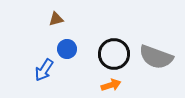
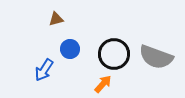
blue circle: moved 3 px right
orange arrow: moved 8 px left, 1 px up; rotated 30 degrees counterclockwise
